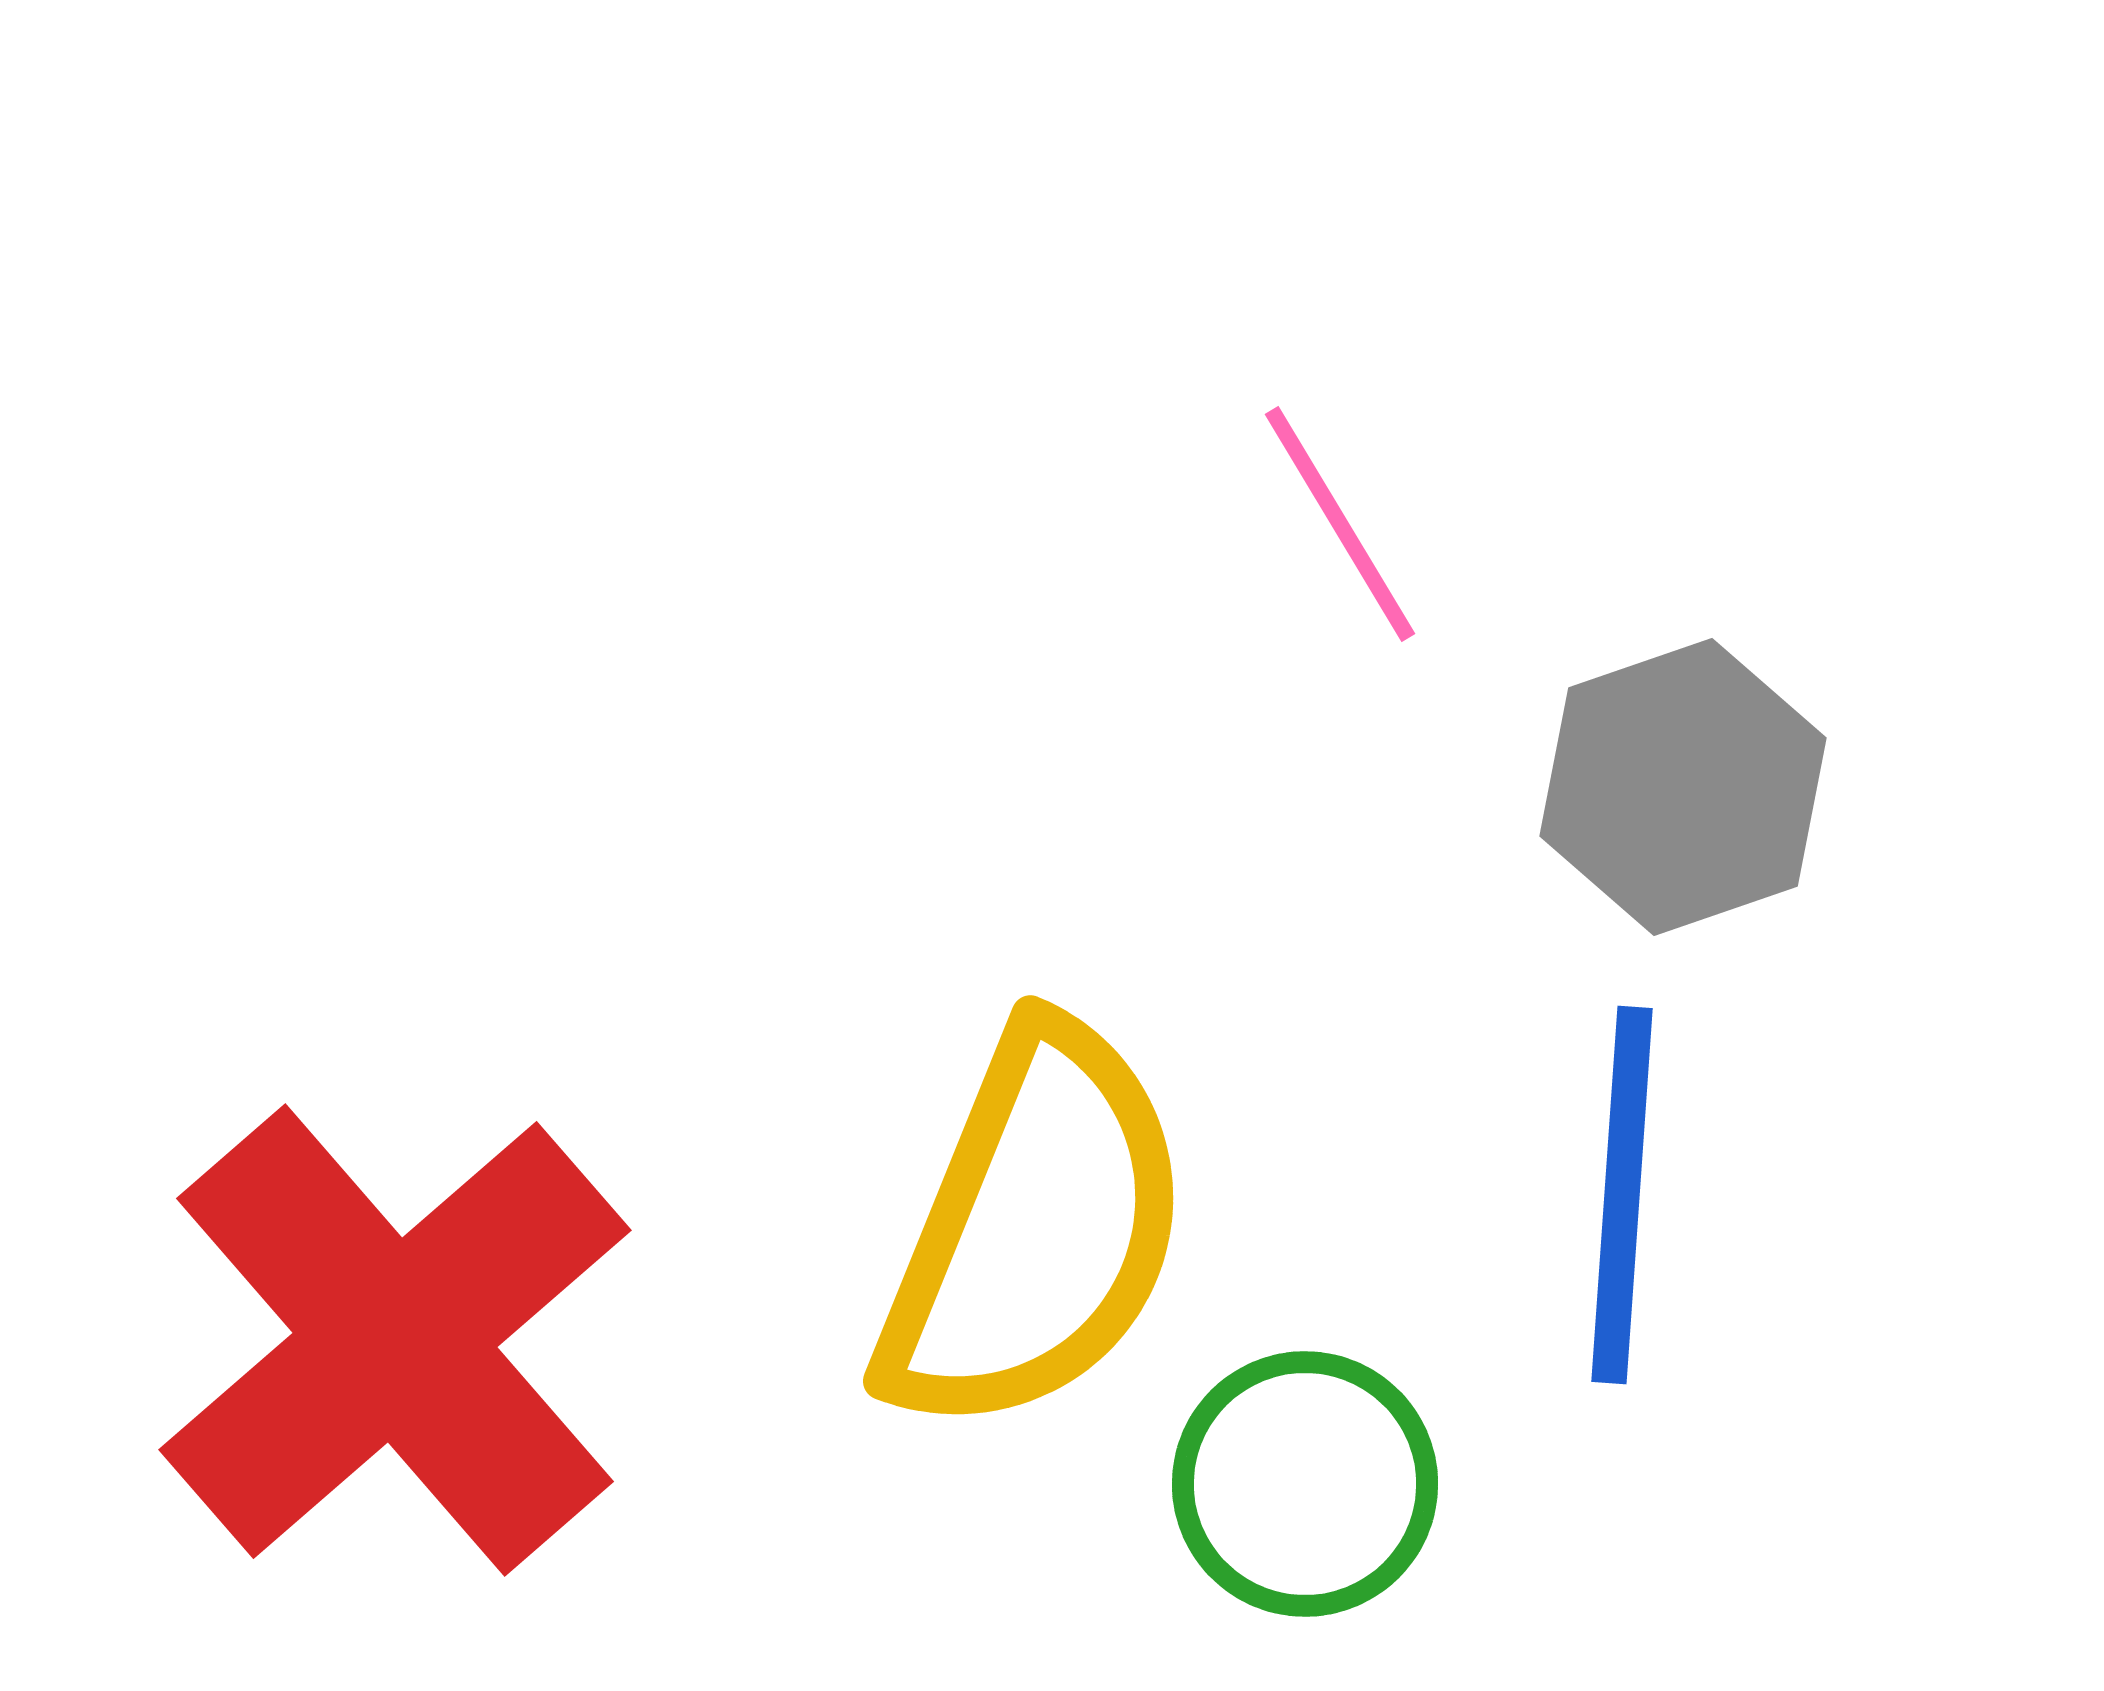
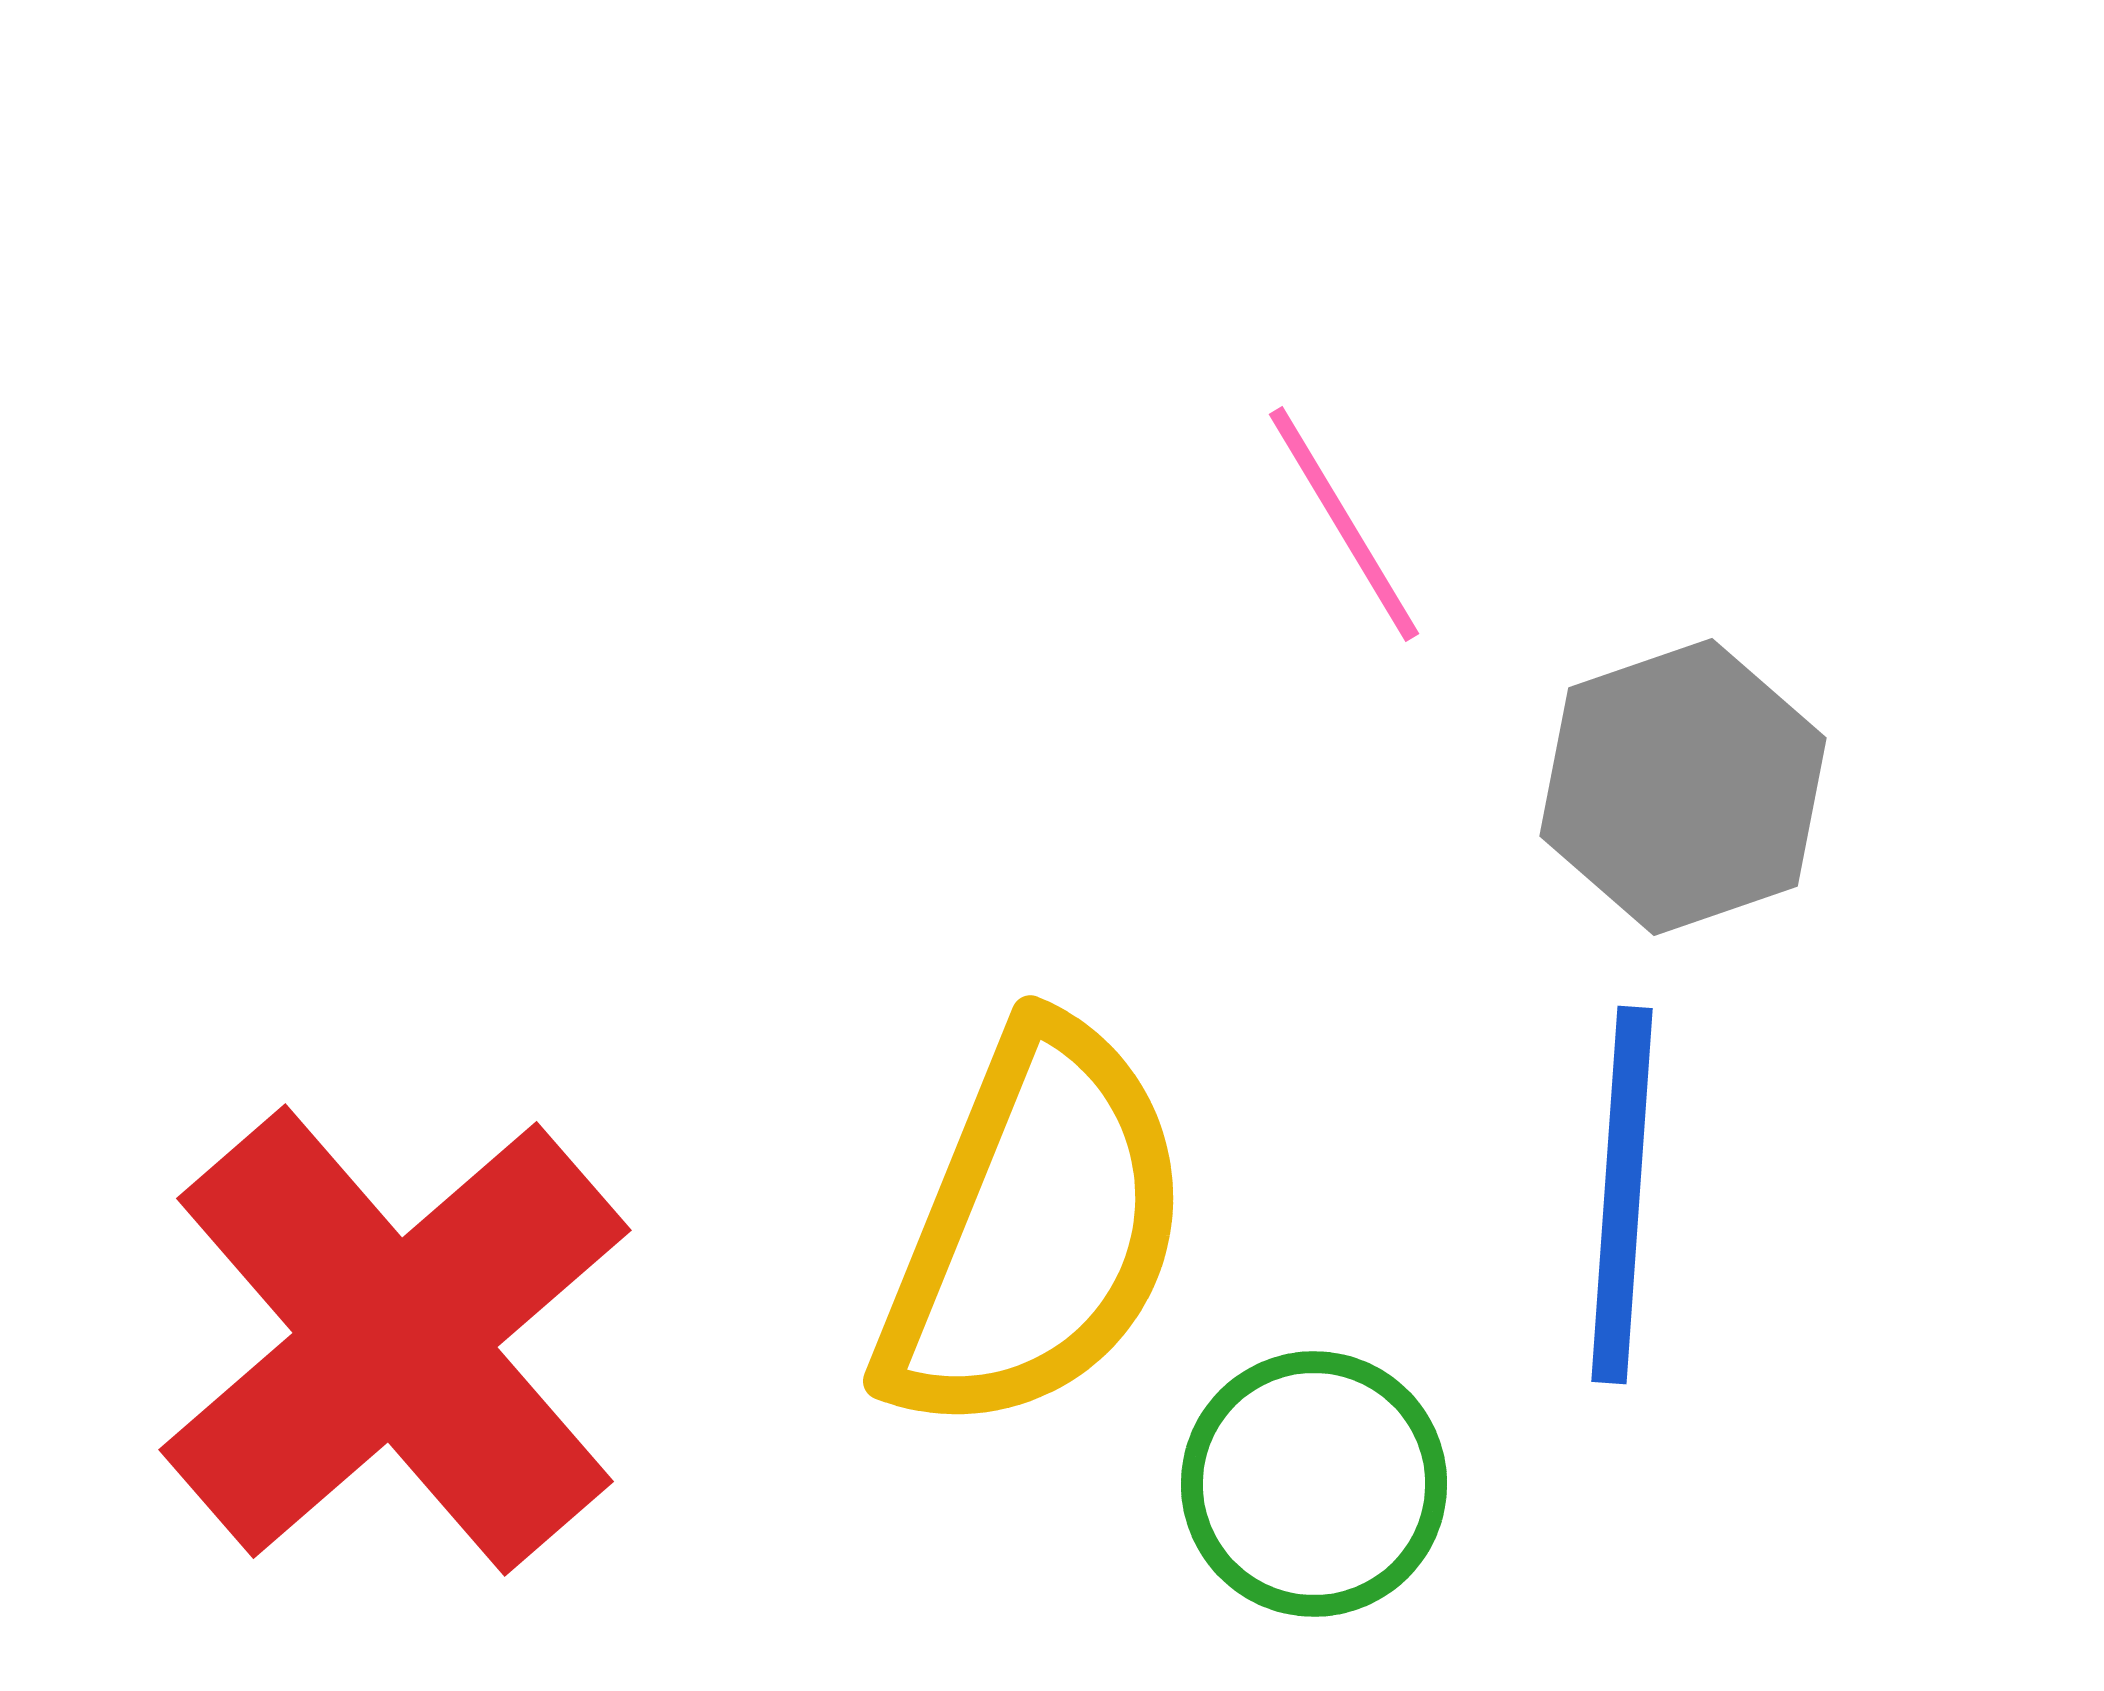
pink line: moved 4 px right
green circle: moved 9 px right
